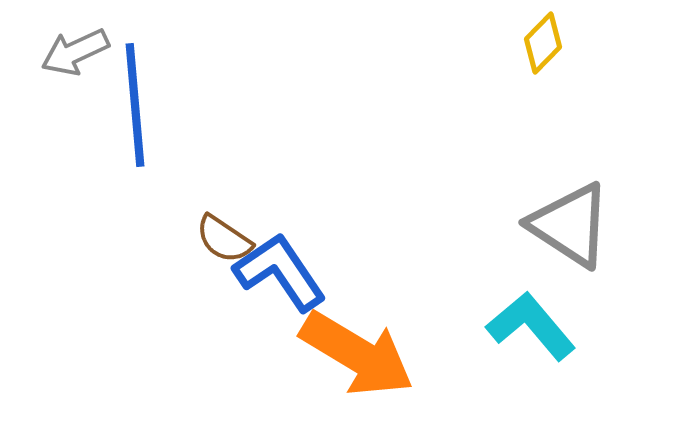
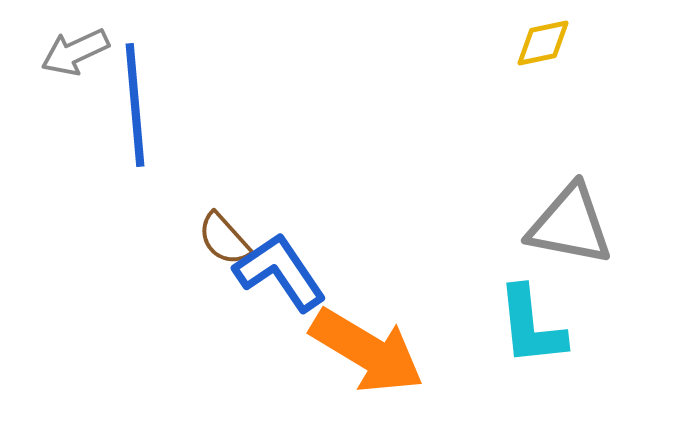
yellow diamond: rotated 34 degrees clockwise
gray triangle: rotated 22 degrees counterclockwise
brown semicircle: rotated 14 degrees clockwise
cyan L-shape: rotated 146 degrees counterclockwise
orange arrow: moved 10 px right, 3 px up
